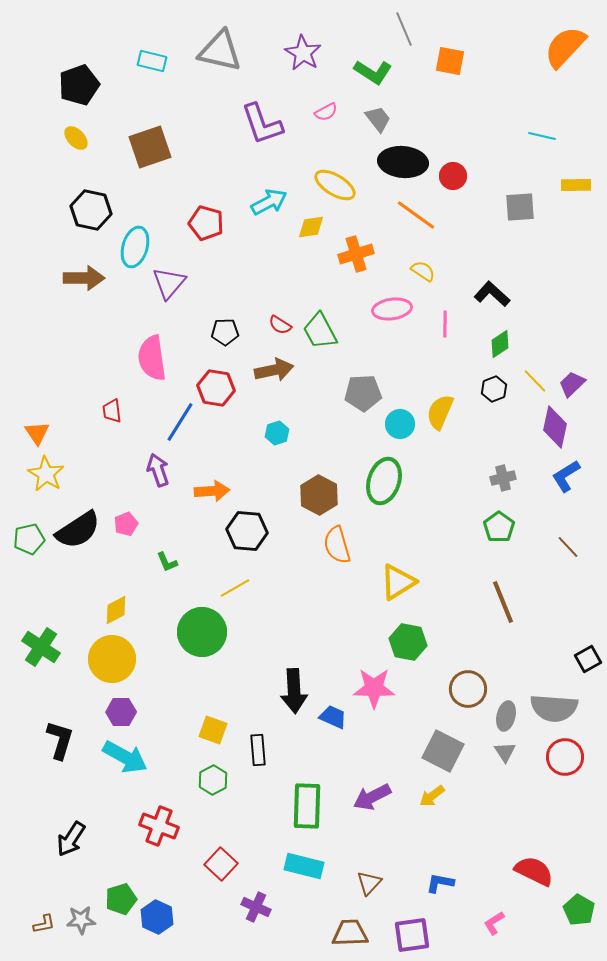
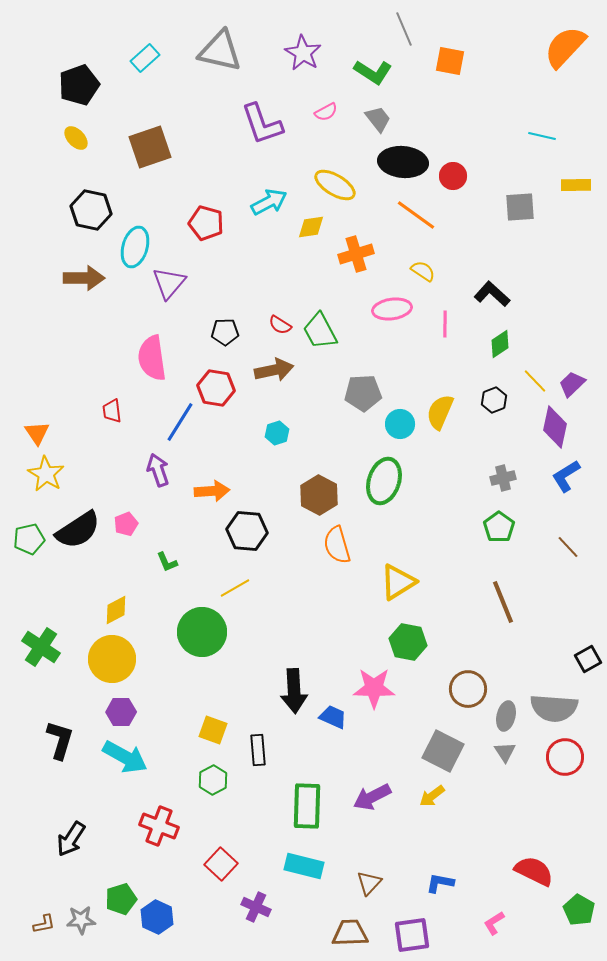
cyan rectangle at (152, 61): moved 7 px left, 3 px up; rotated 56 degrees counterclockwise
black hexagon at (494, 389): moved 11 px down
